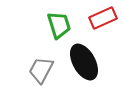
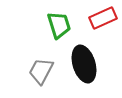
black ellipse: moved 2 px down; rotated 12 degrees clockwise
gray trapezoid: moved 1 px down
